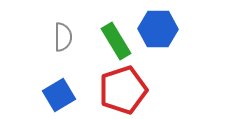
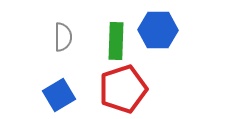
blue hexagon: moved 1 px down
green rectangle: rotated 33 degrees clockwise
red pentagon: moved 1 px up
